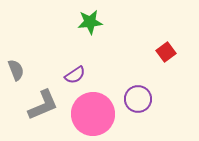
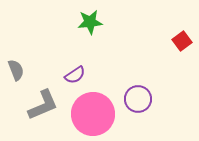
red square: moved 16 px right, 11 px up
